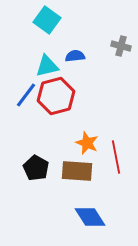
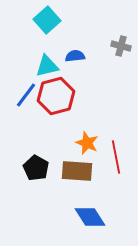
cyan square: rotated 12 degrees clockwise
